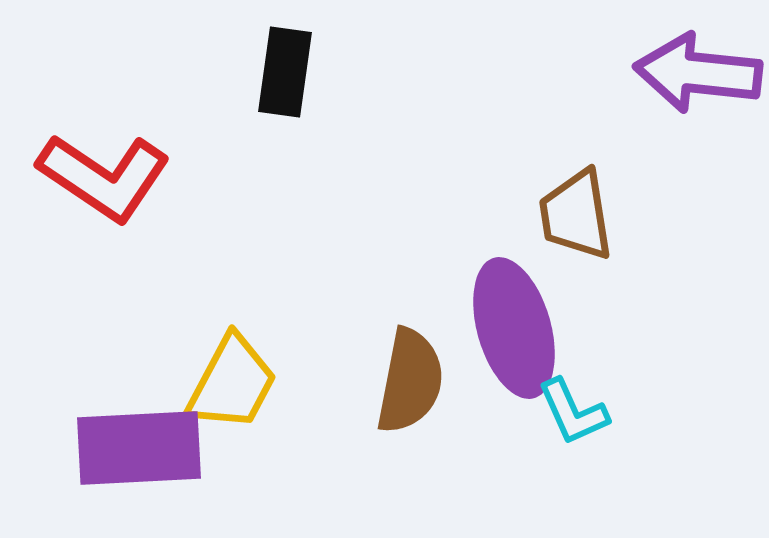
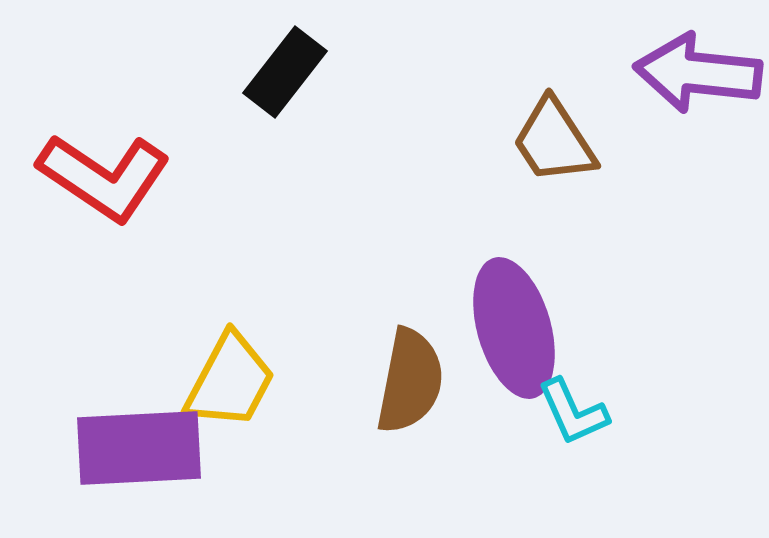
black rectangle: rotated 30 degrees clockwise
brown trapezoid: moved 22 px left, 74 px up; rotated 24 degrees counterclockwise
yellow trapezoid: moved 2 px left, 2 px up
